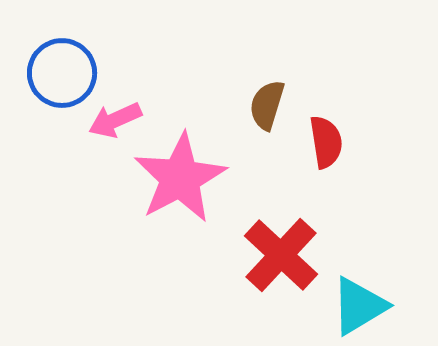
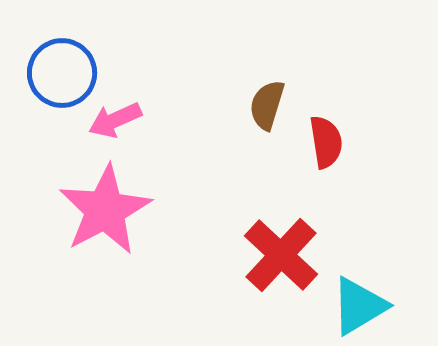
pink star: moved 75 px left, 32 px down
